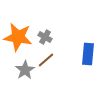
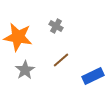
gray cross: moved 11 px right, 11 px up
blue rectangle: moved 5 px right, 22 px down; rotated 60 degrees clockwise
brown line: moved 15 px right
